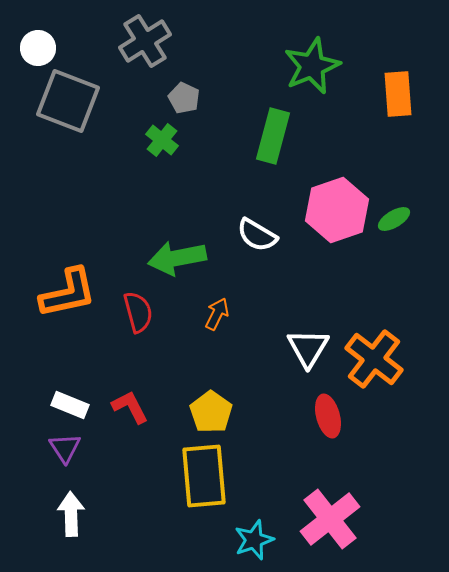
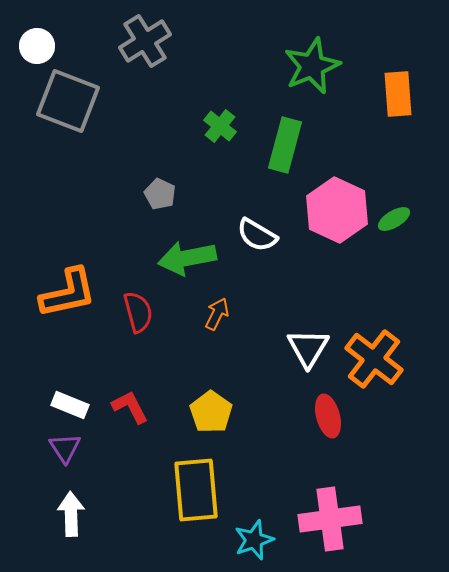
white circle: moved 1 px left, 2 px up
gray pentagon: moved 24 px left, 96 px down
green rectangle: moved 12 px right, 9 px down
green cross: moved 58 px right, 14 px up
pink hexagon: rotated 16 degrees counterclockwise
green arrow: moved 10 px right
yellow rectangle: moved 8 px left, 14 px down
pink cross: rotated 30 degrees clockwise
